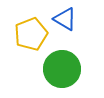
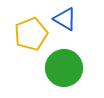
green circle: moved 2 px right, 1 px up
